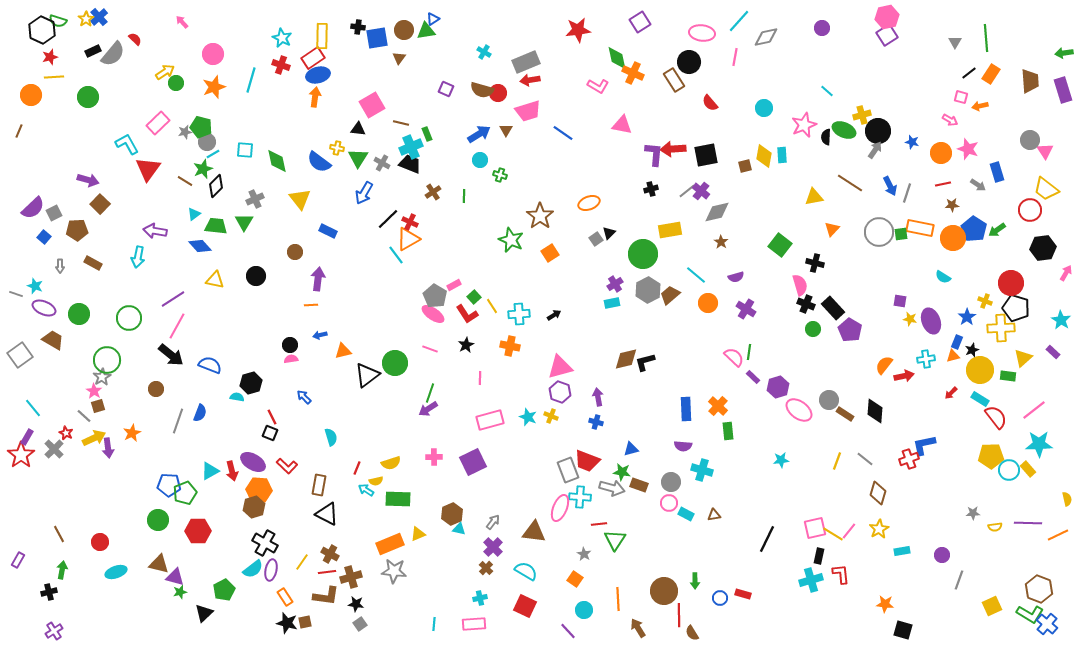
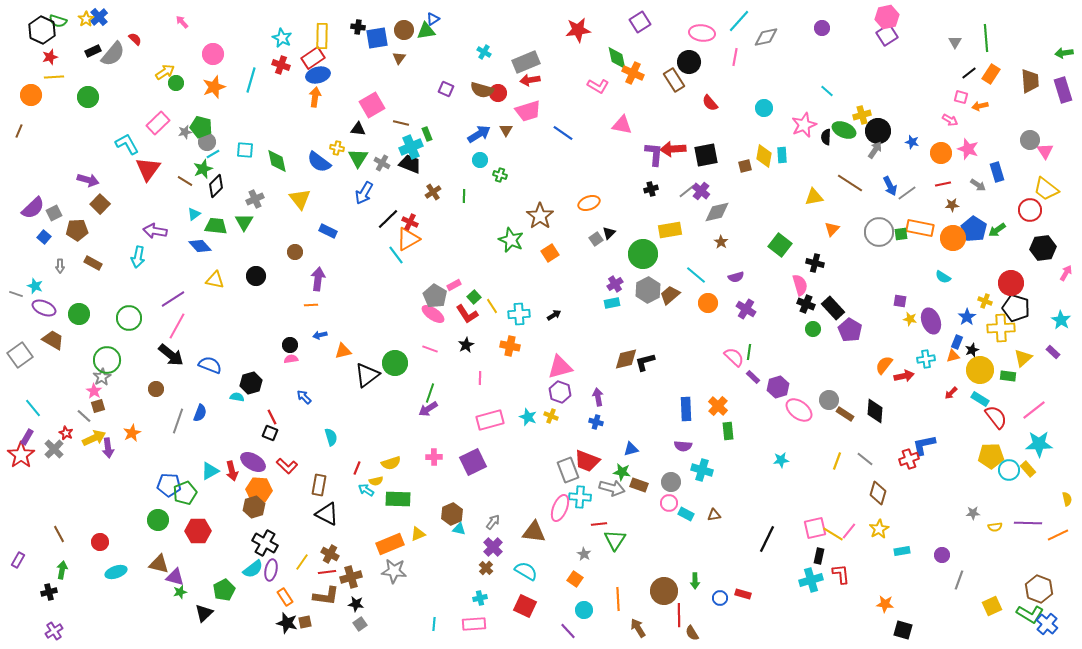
gray line at (907, 193): rotated 36 degrees clockwise
